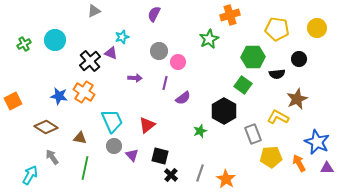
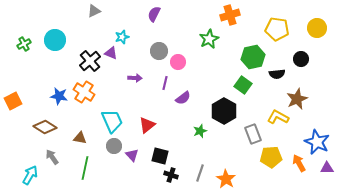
green hexagon at (253, 57): rotated 10 degrees counterclockwise
black circle at (299, 59): moved 2 px right
brown diamond at (46, 127): moved 1 px left
black cross at (171, 175): rotated 24 degrees counterclockwise
